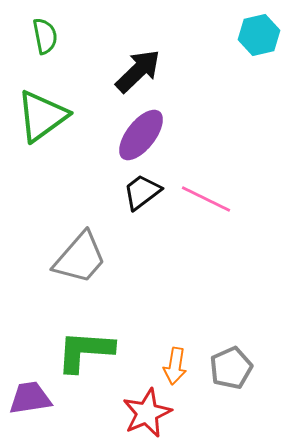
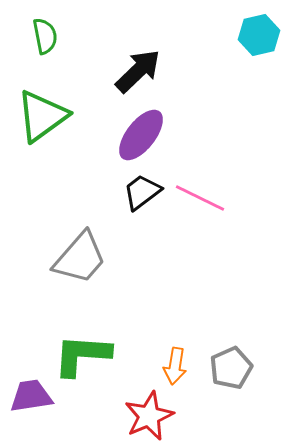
pink line: moved 6 px left, 1 px up
green L-shape: moved 3 px left, 4 px down
purple trapezoid: moved 1 px right, 2 px up
red star: moved 2 px right, 3 px down
